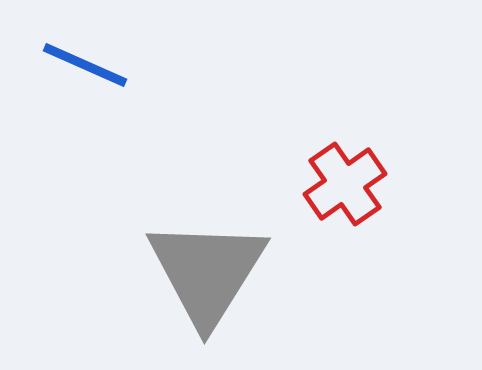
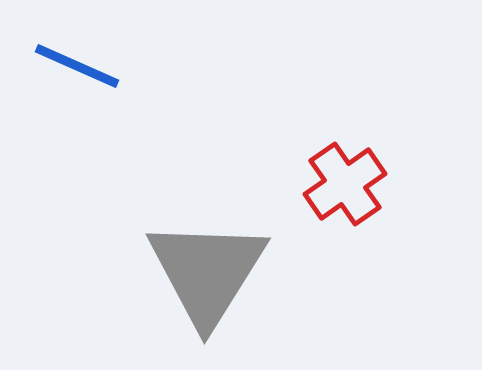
blue line: moved 8 px left, 1 px down
